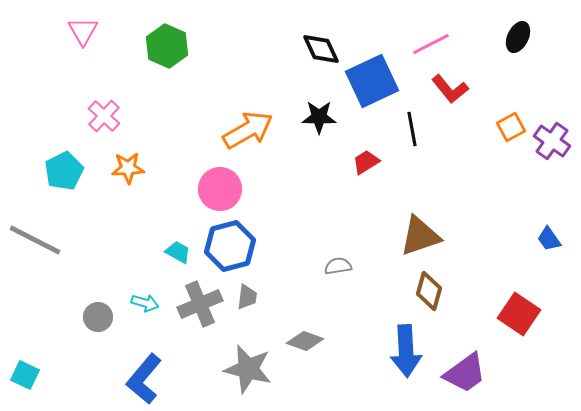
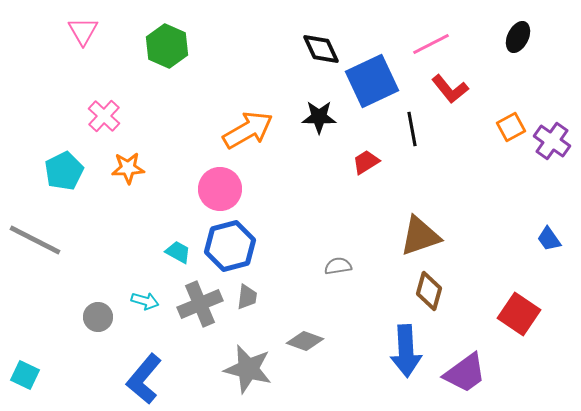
cyan arrow: moved 2 px up
